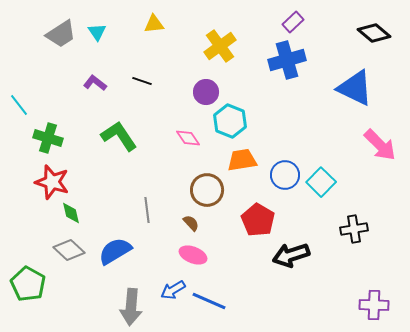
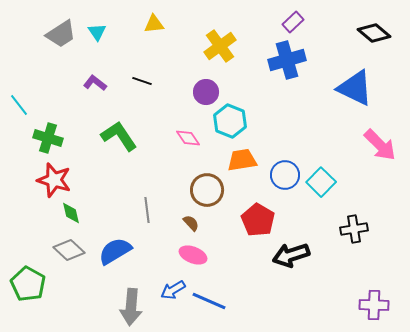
red star: moved 2 px right, 2 px up
